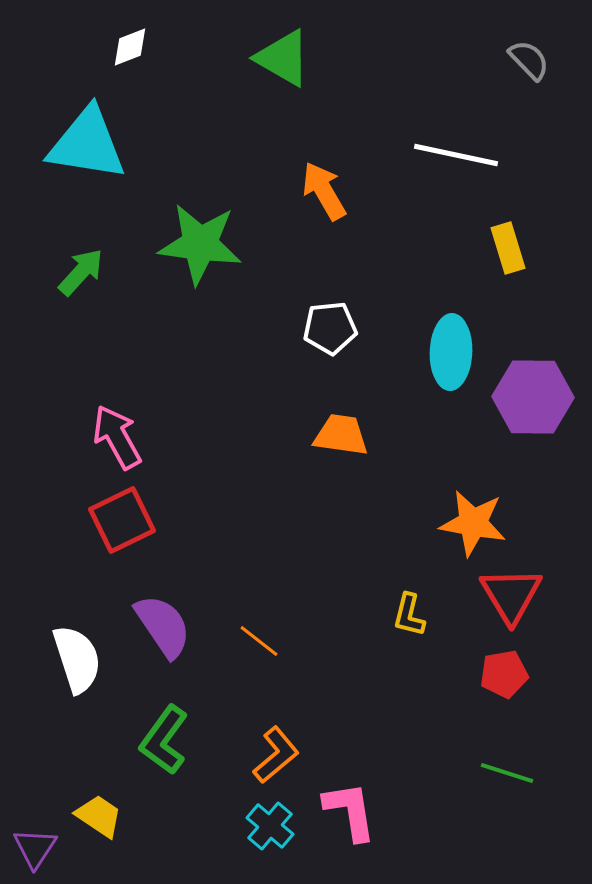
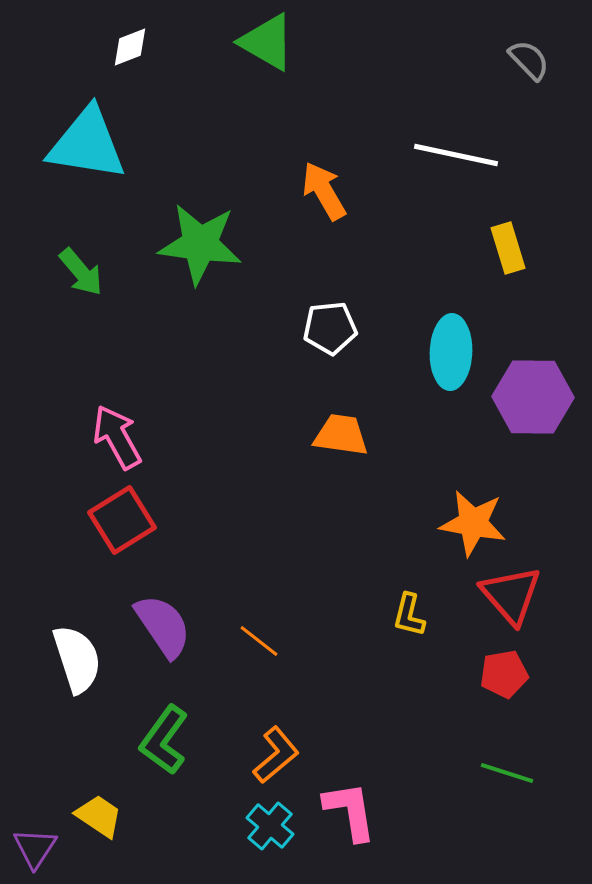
green triangle: moved 16 px left, 16 px up
green arrow: rotated 98 degrees clockwise
red square: rotated 6 degrees counterclockwise
red triangle: rotated 10 degrees counterclockwise
